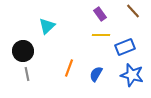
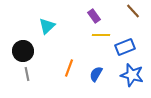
purple rectangle: moved 6 px left, 2 px down
